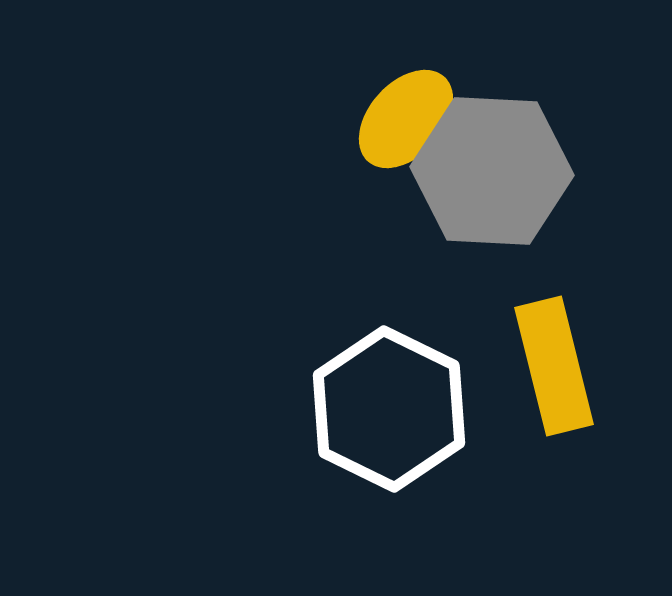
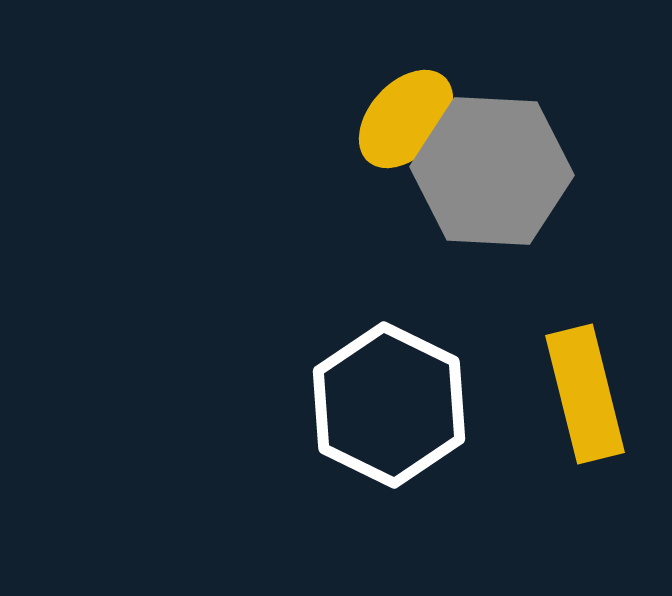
yellow rectangle: moved 31 px right, 28 px down
white hexagon: moved 4 px up
